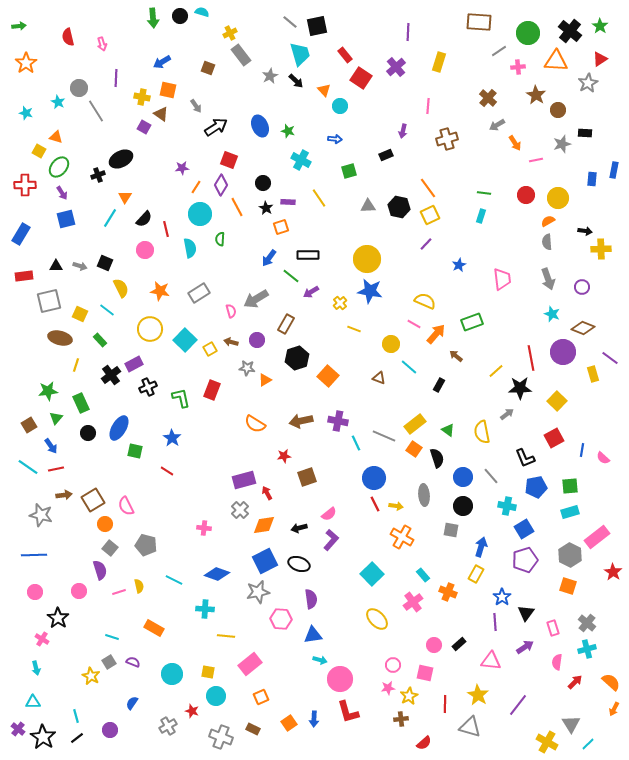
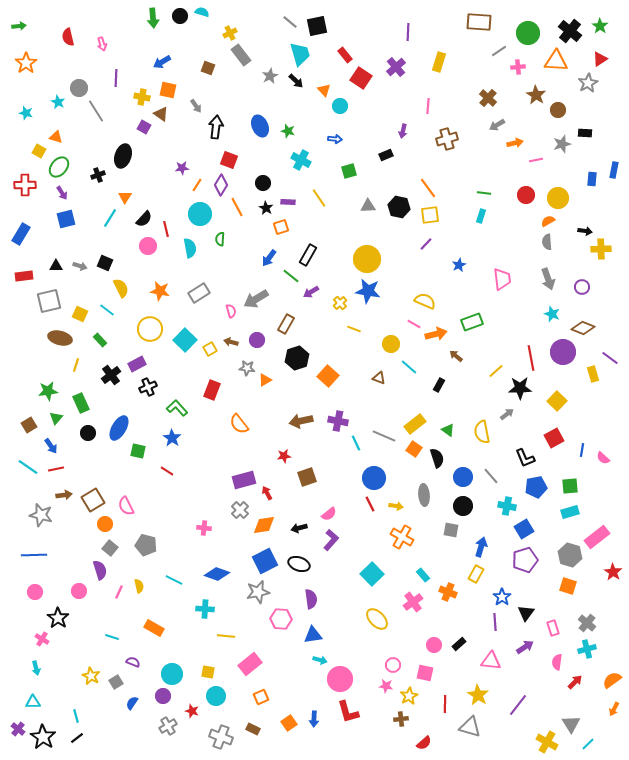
black arrow at (216, 127): rotated 50 degrees counterclockwise
orange arrow at (515, 143): rotated 70 degrees counterclockwise
black ellipse at (121, 159): moved 2 px right, 3 px up; rotated 45 degrees counterclockwise
orange line at (196, 187): moved 1 px right, 2 px up
yellow square at (430, 215): rotated 18 degrees clockwise
pink circle at (145, 250): moved 3 px right, 4 px up
black rectangle at (308, 255): rotated 60 degrees counterclockwise
blue star at (370, 291): moved 2 px left
orange arrow at (436, 334): rotated 35 degrees clockwise
purple rectangle at (134, 364): moved 3 px right
green L-shape at (181, 398): moved 4 px left, 10 px down; rotated 30 degrees counterclockwise
orange semicircle at (255, 424): moved 16 px left; rotated 20 degrees clockwise
green square at (135, 451): moved 3 px right
red line at (375, 504): moved 5 px left
gray hexagon at (570, 555): rotated 10 degrees counterclockwise
pink line at (119, 592): rotated 48 degrees counterclockwise
gray square at (109, 662): moved 7 px right, 20 px down
orange semicircle at (611, 682): moved 1 px right, 2 px up; rotated 78 degrees counterclockwise
pink star at (388, 688): moved 2 px left, 2 px up; rotated 16 degrees clockwise
purple circle at (110, 730): moved 53 px right, 34 px up
